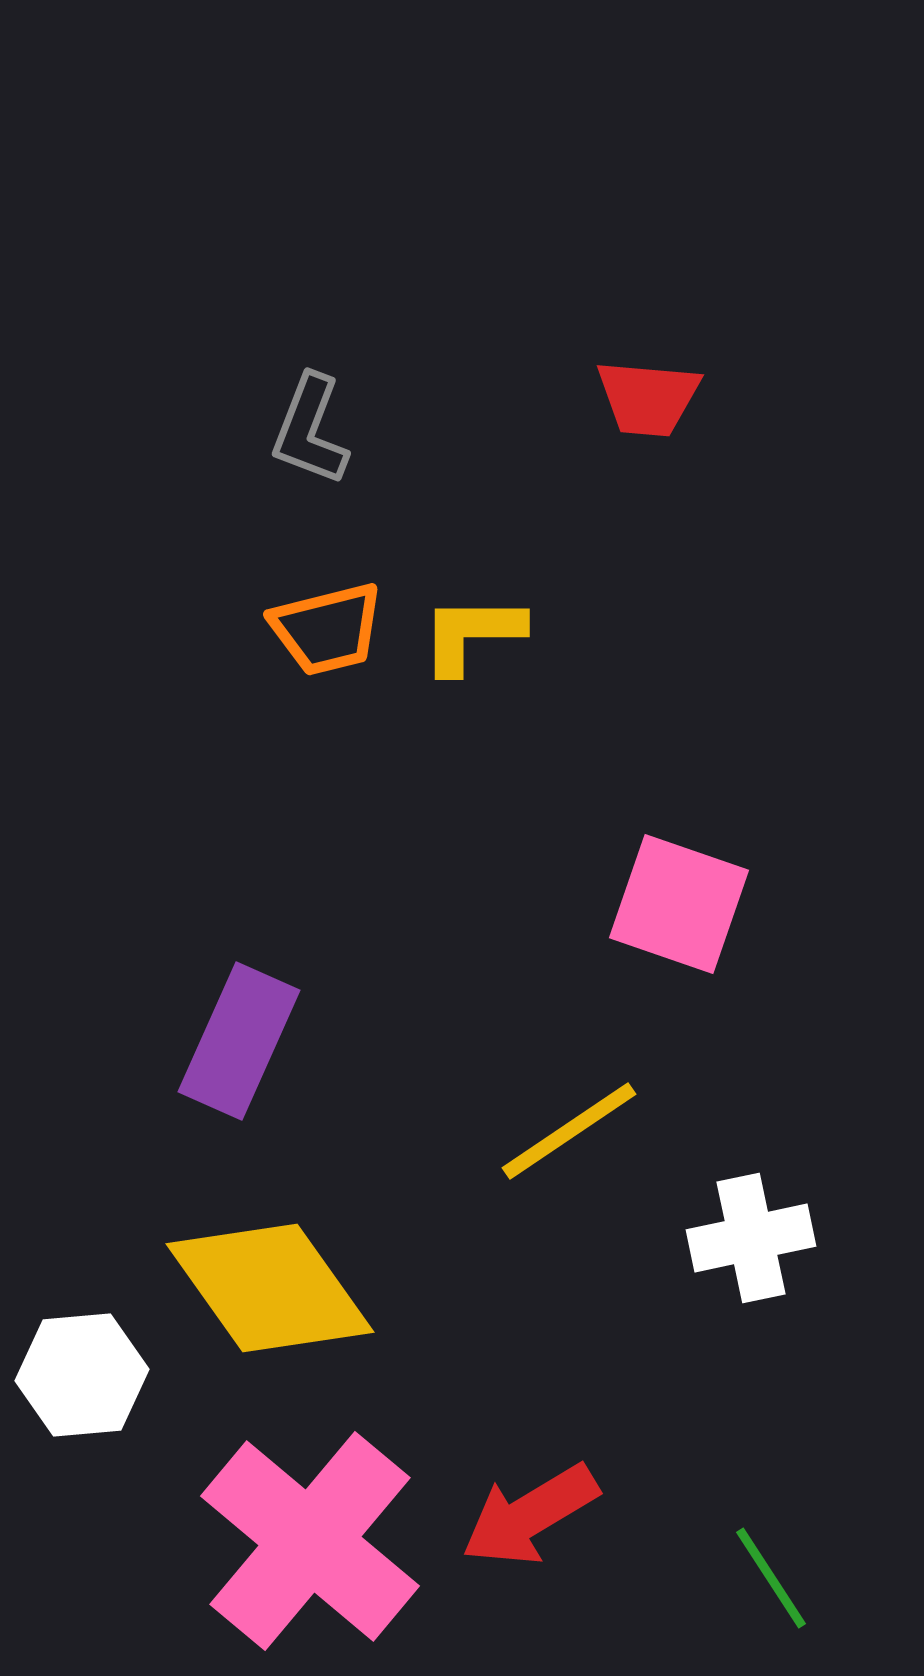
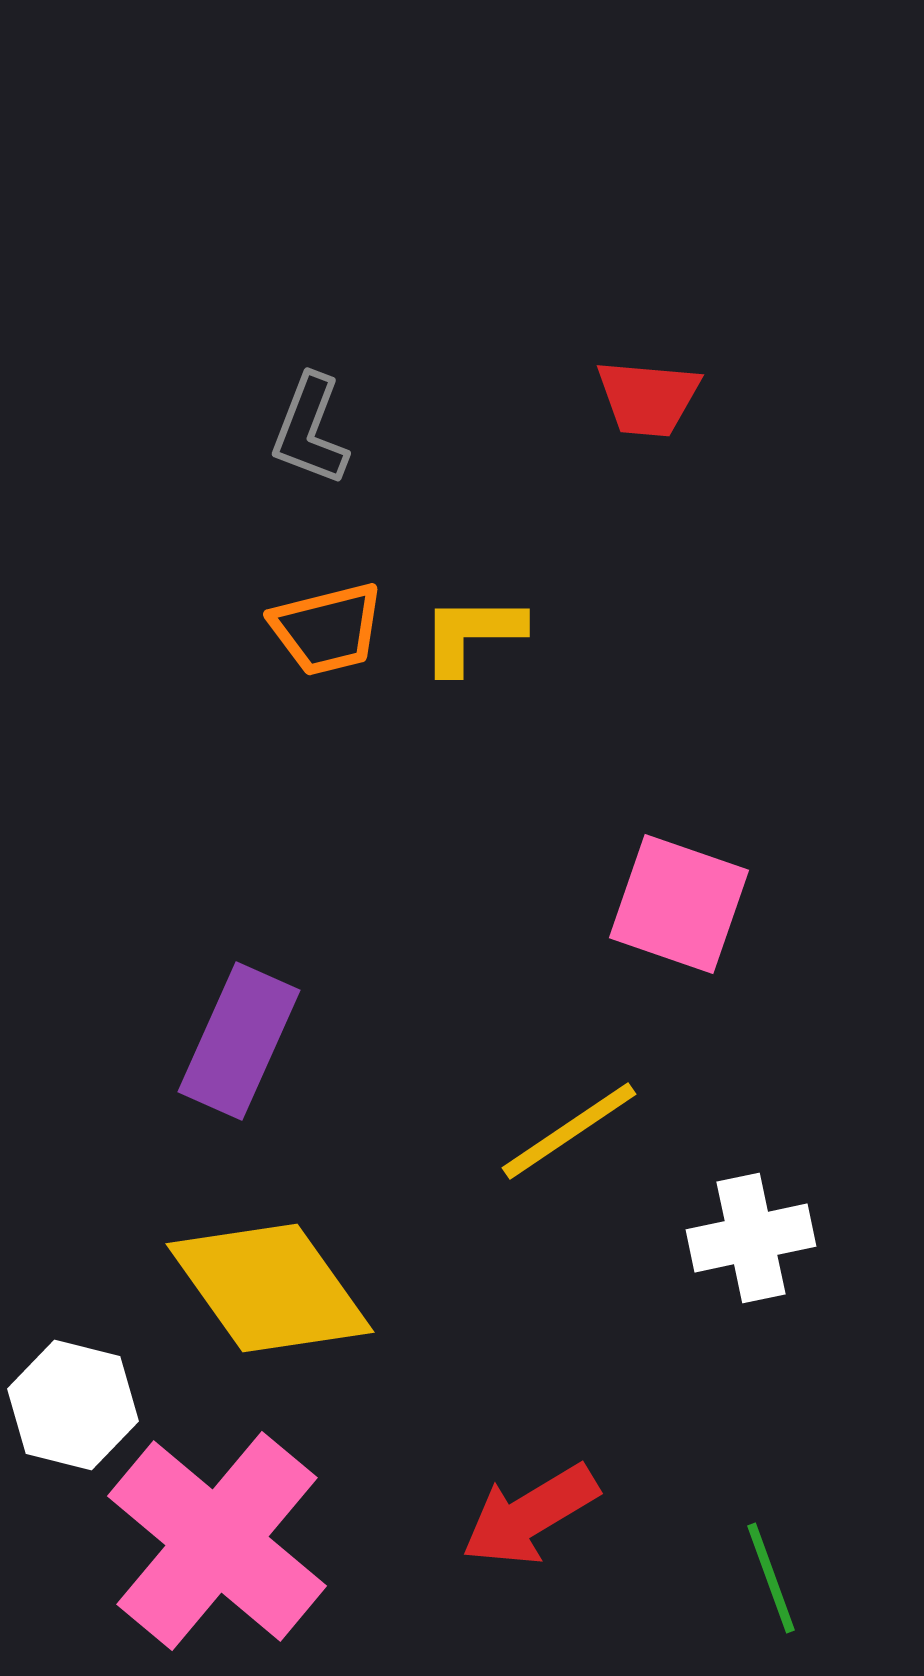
white hexagon: moved 9 px left, 30 px down; rotated 19 degrees clockwise
pink cross: moved 93 px left
green line: rotated 13 degrees clockwise
